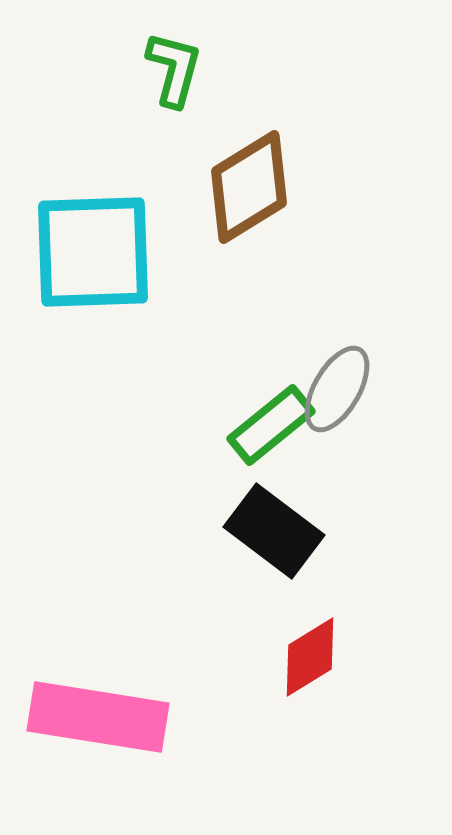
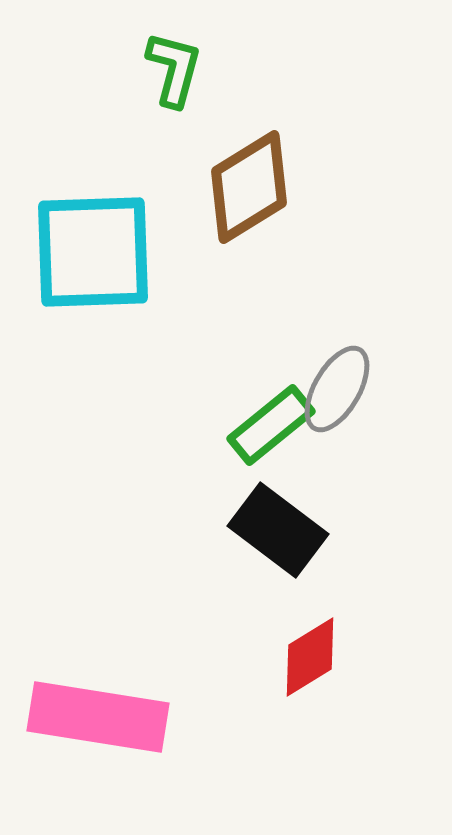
black rectangle: moved 4 px right, 1 px up
